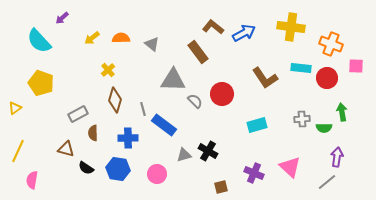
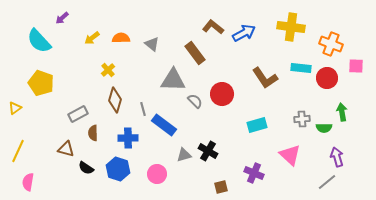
brown rectangle at (198, 52): moved 3 px left, 1 px down
purple arrow at (337, 157): rotated 24 degrees counterclockwise
pink triangle at (290, 167): moved 12 px up
blue hexagon at (118, 169): rotated 10 degrees clockwise
pink semicircle at (32, 180): moved 4 px left, 2 px down
